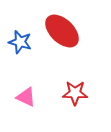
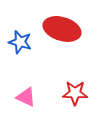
red ellipse: moved 2 px up; rotated 27 degrees counterclockwise
